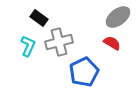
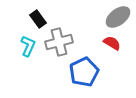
black rectangle: moved 1 px left, 1 px down; rotated 18 degrees clockwise
